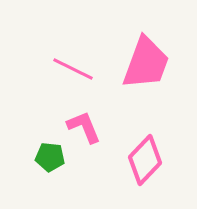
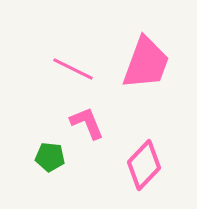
pink L-shape: moved 3 px right, 4 px up
pink diamond: moved 1 px left, 5 px down
